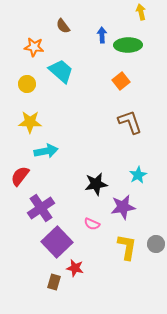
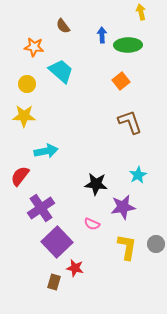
yellow star: moved 6 px left, 6 px up
black star: rotated 15 degrees clockwise
